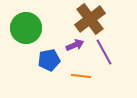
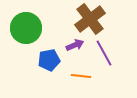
purple line: moved 1 px down
